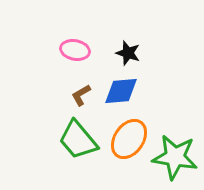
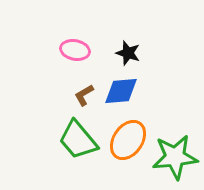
brown L-shape: moved 3 px right
orange ellipse: moved 1 px left, 1 px down
green star: rotated 15 degrees counterclockwise
